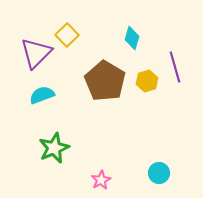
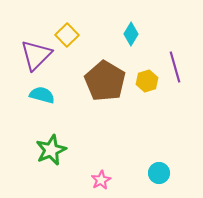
cyan diamond: moved 1 px left, 4 px up; rotated 15 degrees clockwise
purple triangle: moved 2 px down
cyan semicircle: rotated 35 degrees clockwise
green star: moved 3 px left, 2 px down
